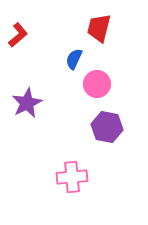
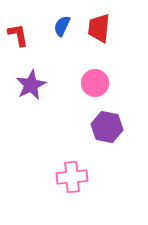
red trapezoid: rotated 8 degrees counterclockwise
red L-shape: rotated 60 degrees counterclockwise
blue semicircle: moved 12 px left, 33 px up
pink circle: moved 2 px left, 1 px up
purple star: moved 4 px right, 18 px up
